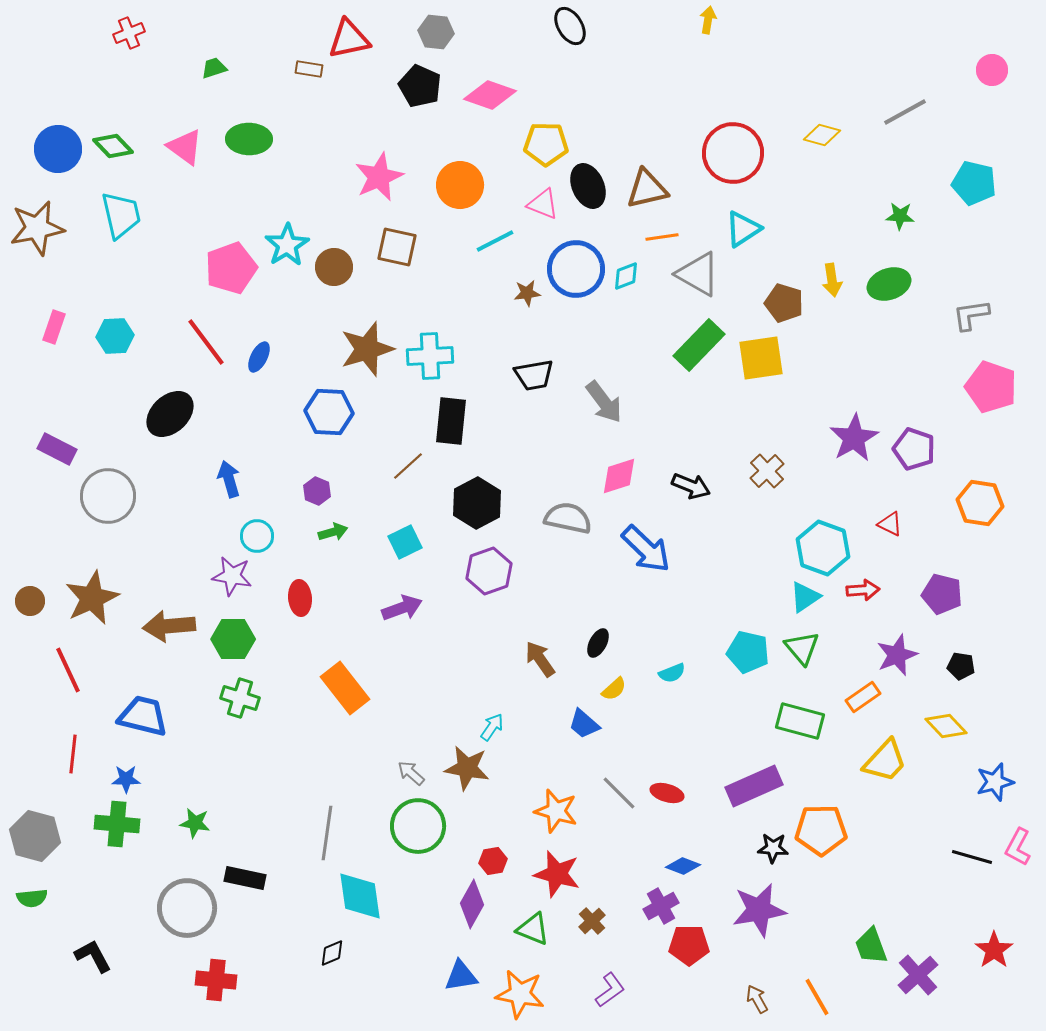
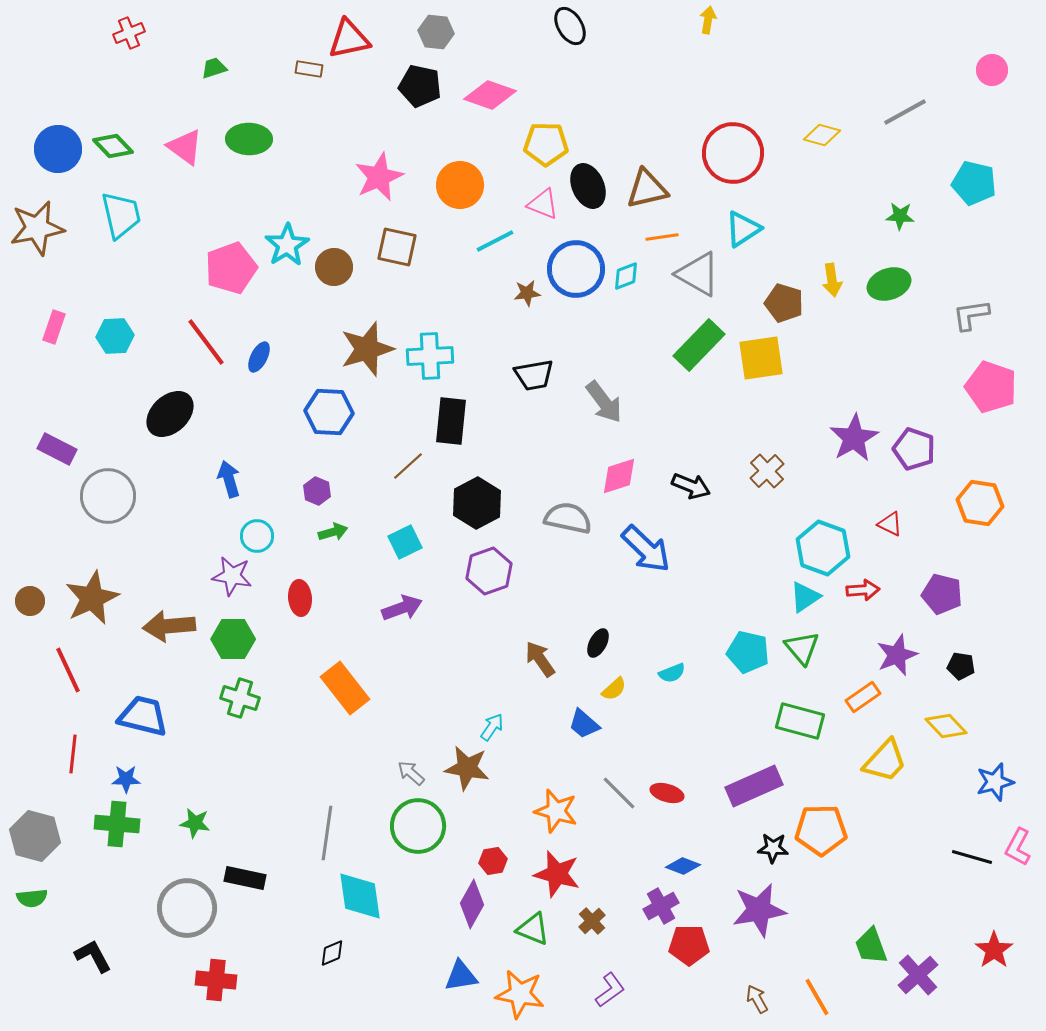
black pentagon at (420, 86): rotated 12 degrees counterclockwise
